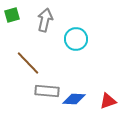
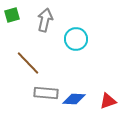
gray rectangle: moved 1 px left, 2 px down
